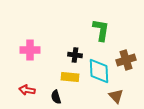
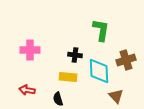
yellow rectangle: moved 2 px left
black semicircle: moved 2 px right, 2 px down
